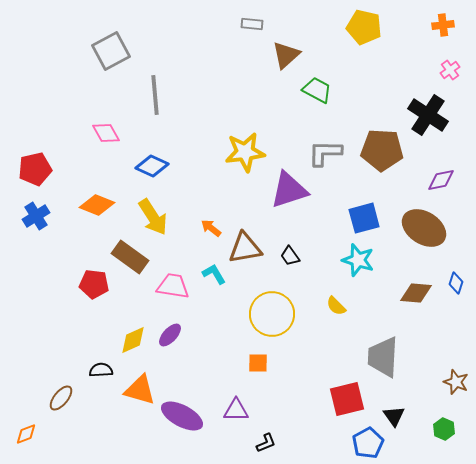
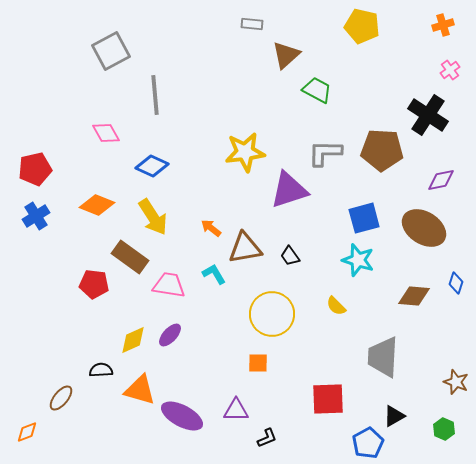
orange cross at (443, 25): rotated 10 degrees counterclockwise
yellow pentagon at (364, 27): moved 2 px left, 1 px up
pink trapezoid at (173, 286): moved 4 px left, 1 px up
brown diamond at (416, 293): moved 2 px left, 3 px down
red square at (347, 399): moved 19 px left; rotated 12 degrees clockwise
black triangle at (394, 416): rotated 35 degrees clockwise
orange diamond at (26, 434): moved 1 px right, 2 px up
black L-shape at (266, 443): moved 1 px right, 5 px up
